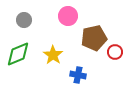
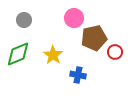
pink circle: moved 6 px right, 2 px down
